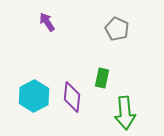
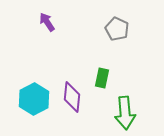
cyan hexagon: moved 3 px down
